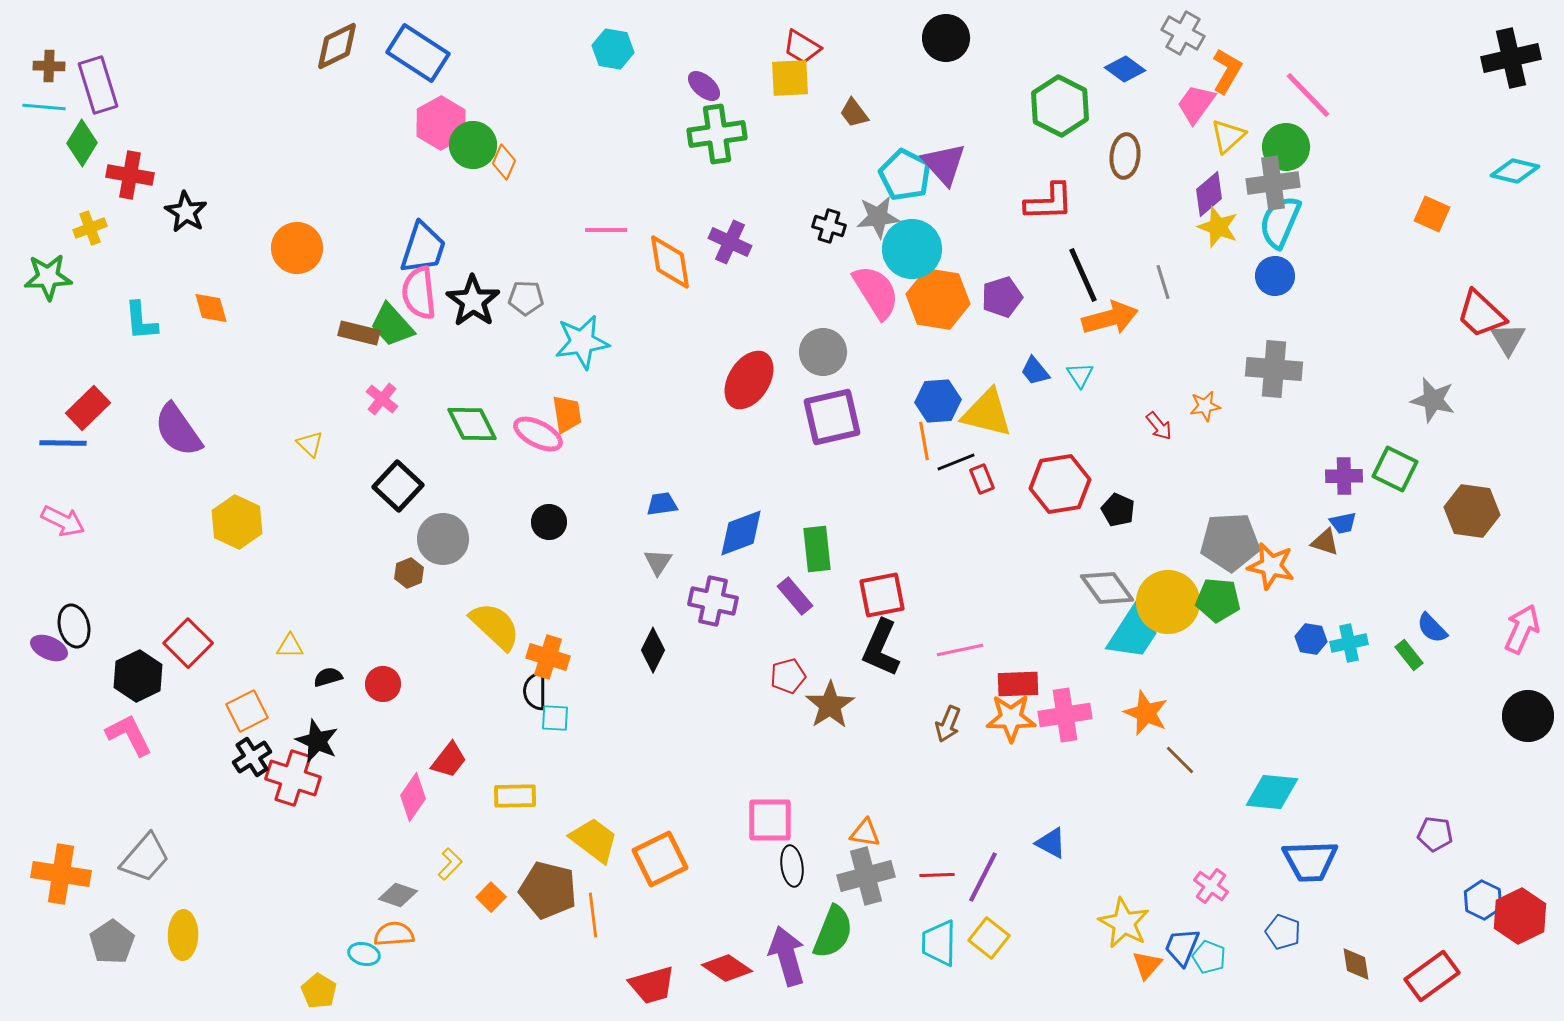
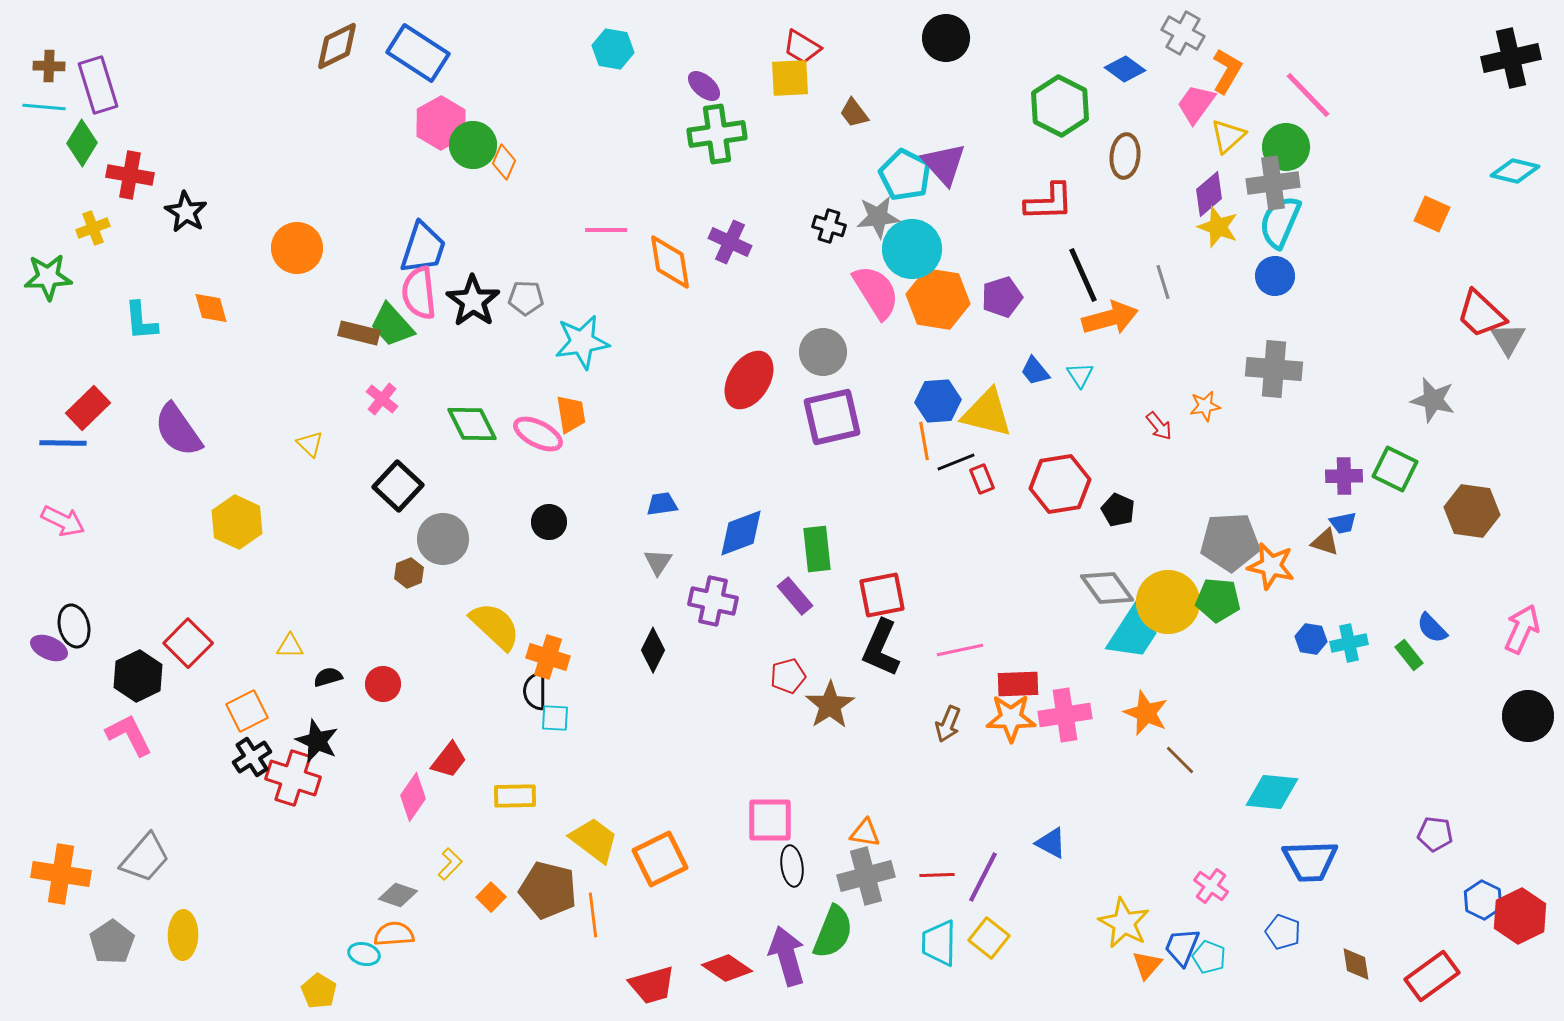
yellow cross at (90, 228): moved 3 px right
orange trapezoid at (567, 414): moved 4 px right
